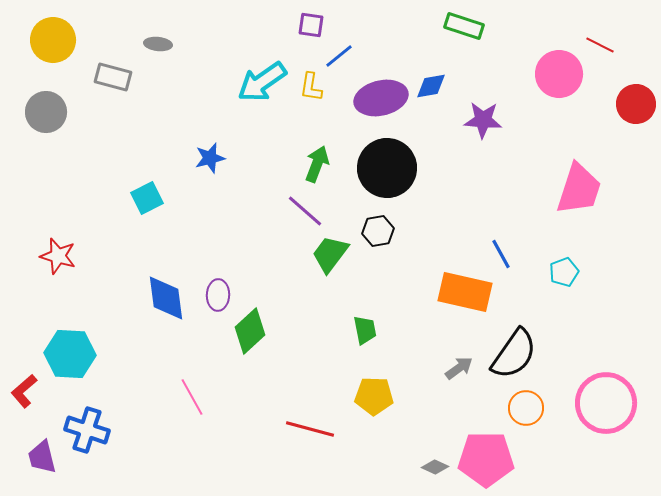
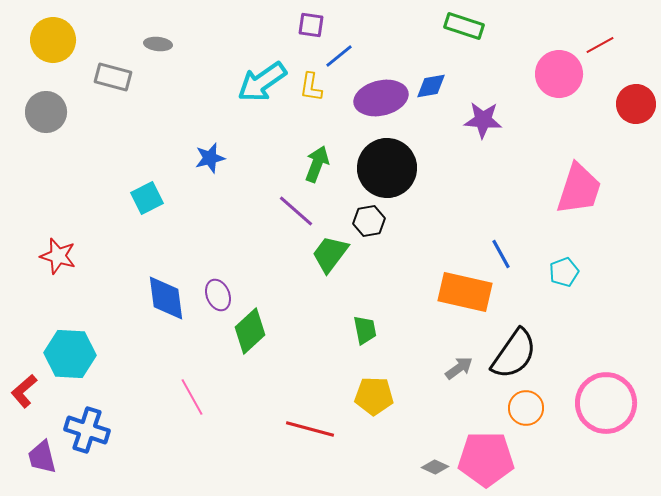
red line at (600, 45): rotated 56 degrees counterclockwise
purple line at (305, 211): moved 9 px left
black hexagon at (378, 231): moved 9 px left, 10 px up
purple ellipse at (218, 295): rotated 24 degrees counterclockwise
